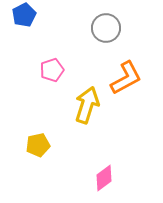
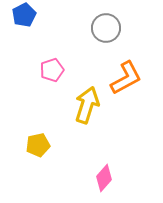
pink diamond: rotated 12 degrees counterclockwise
